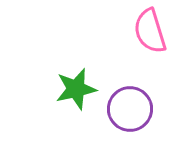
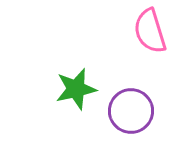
purple circle: moved 1 px right, 2 px down
